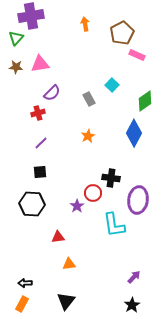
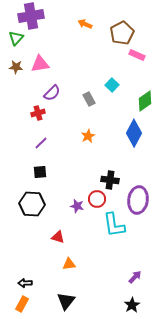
orange arrow: rotated 56 degrees counterclockwise
black cross: moved 1 px left, 2 px down
red circle: moved 4 px right, 6 px down
purple star: rotated 24 degrees counterclockwise
red triangle: rotated 24 degrees clockwise
purple arrow: moved 1 px right
